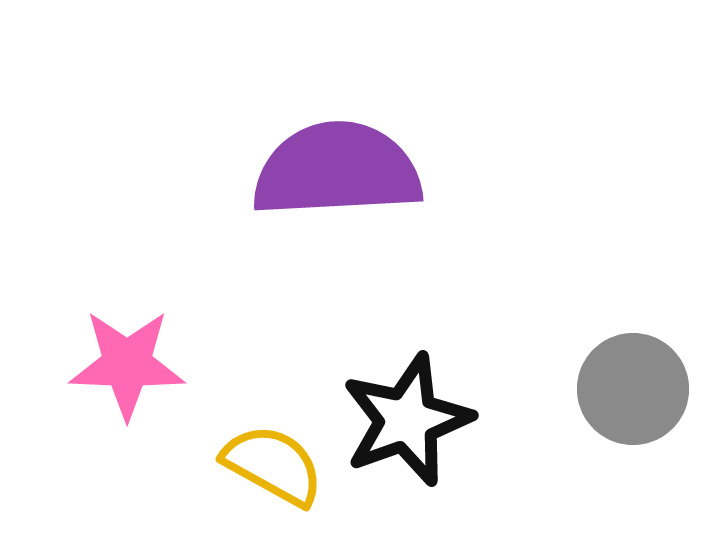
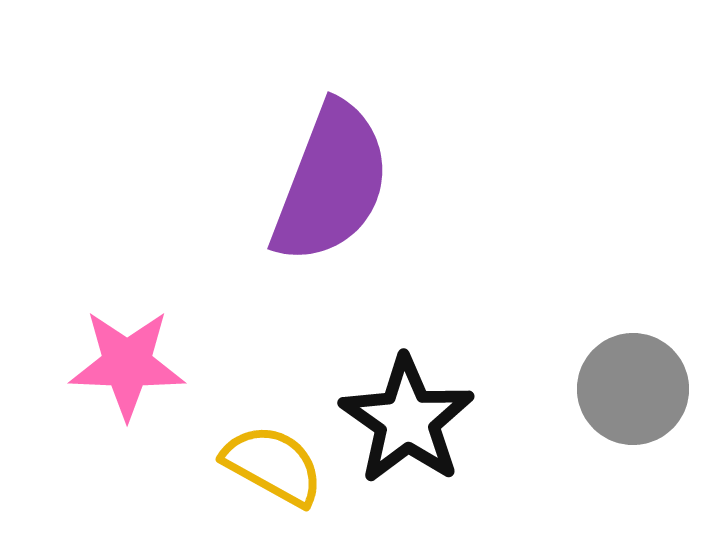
purple semicircle: moved 6 px left, 13 px down; rotated 114 degrees clockwise
black star: rotated 17 degrees counterclockwise
